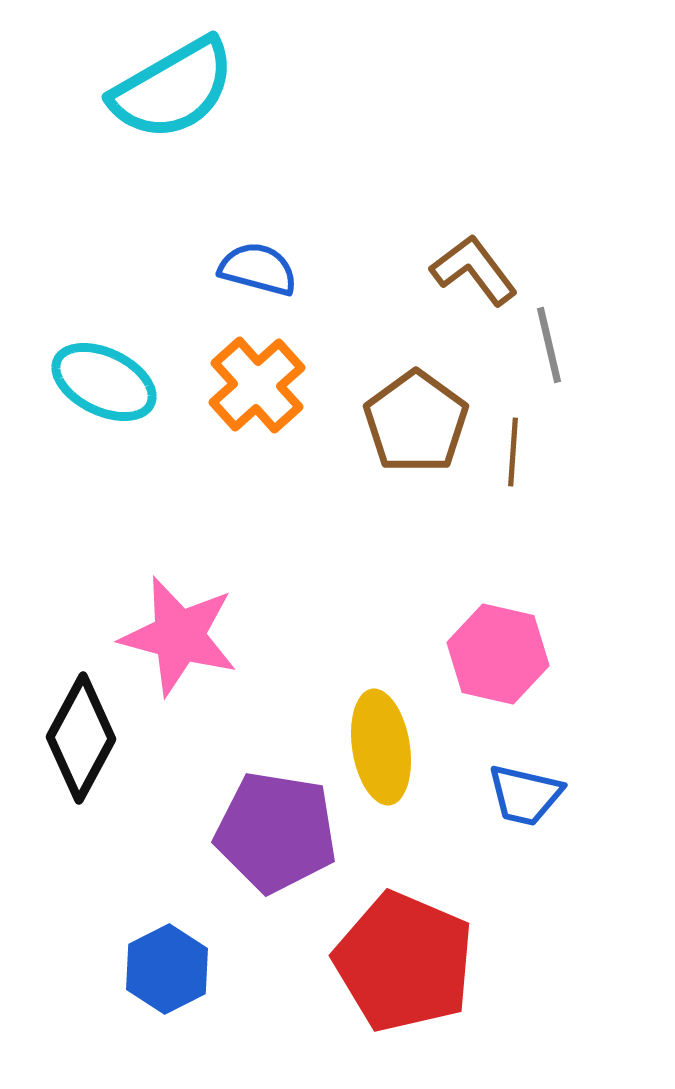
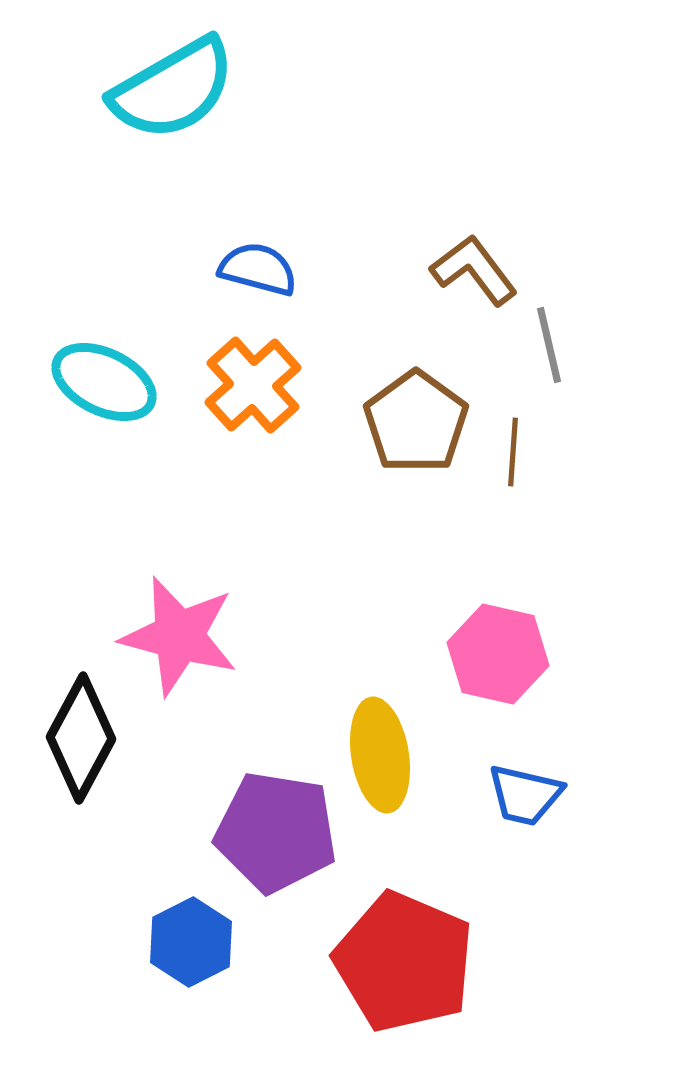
orange cross: moved 4 px left
yellow ellipse: moved 1 px left, 8 px down
blue hexagon: moved 24 px right, 27 px up
